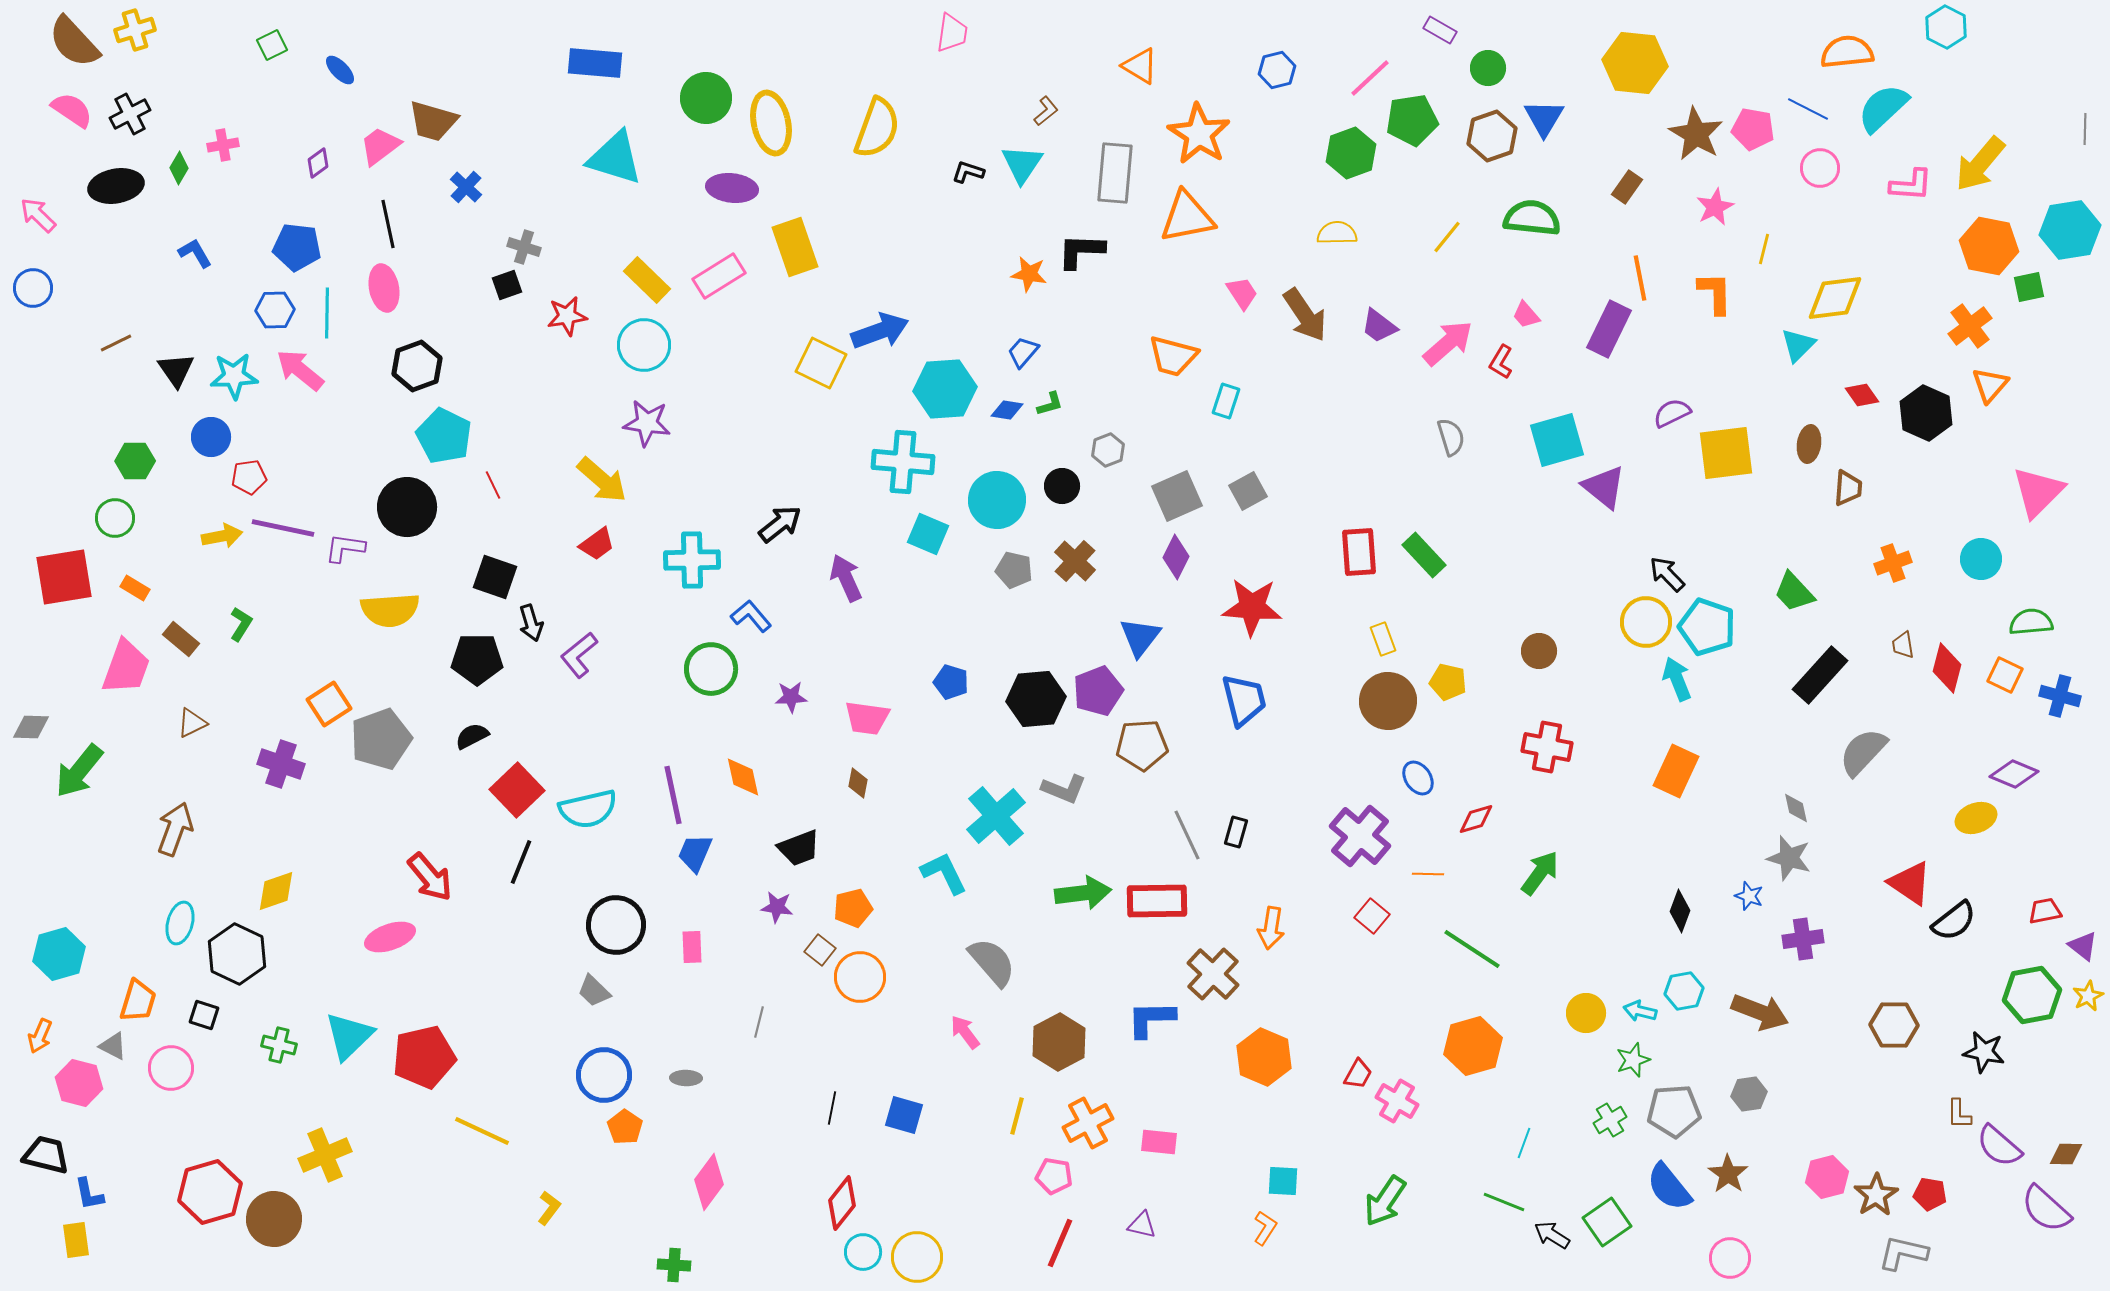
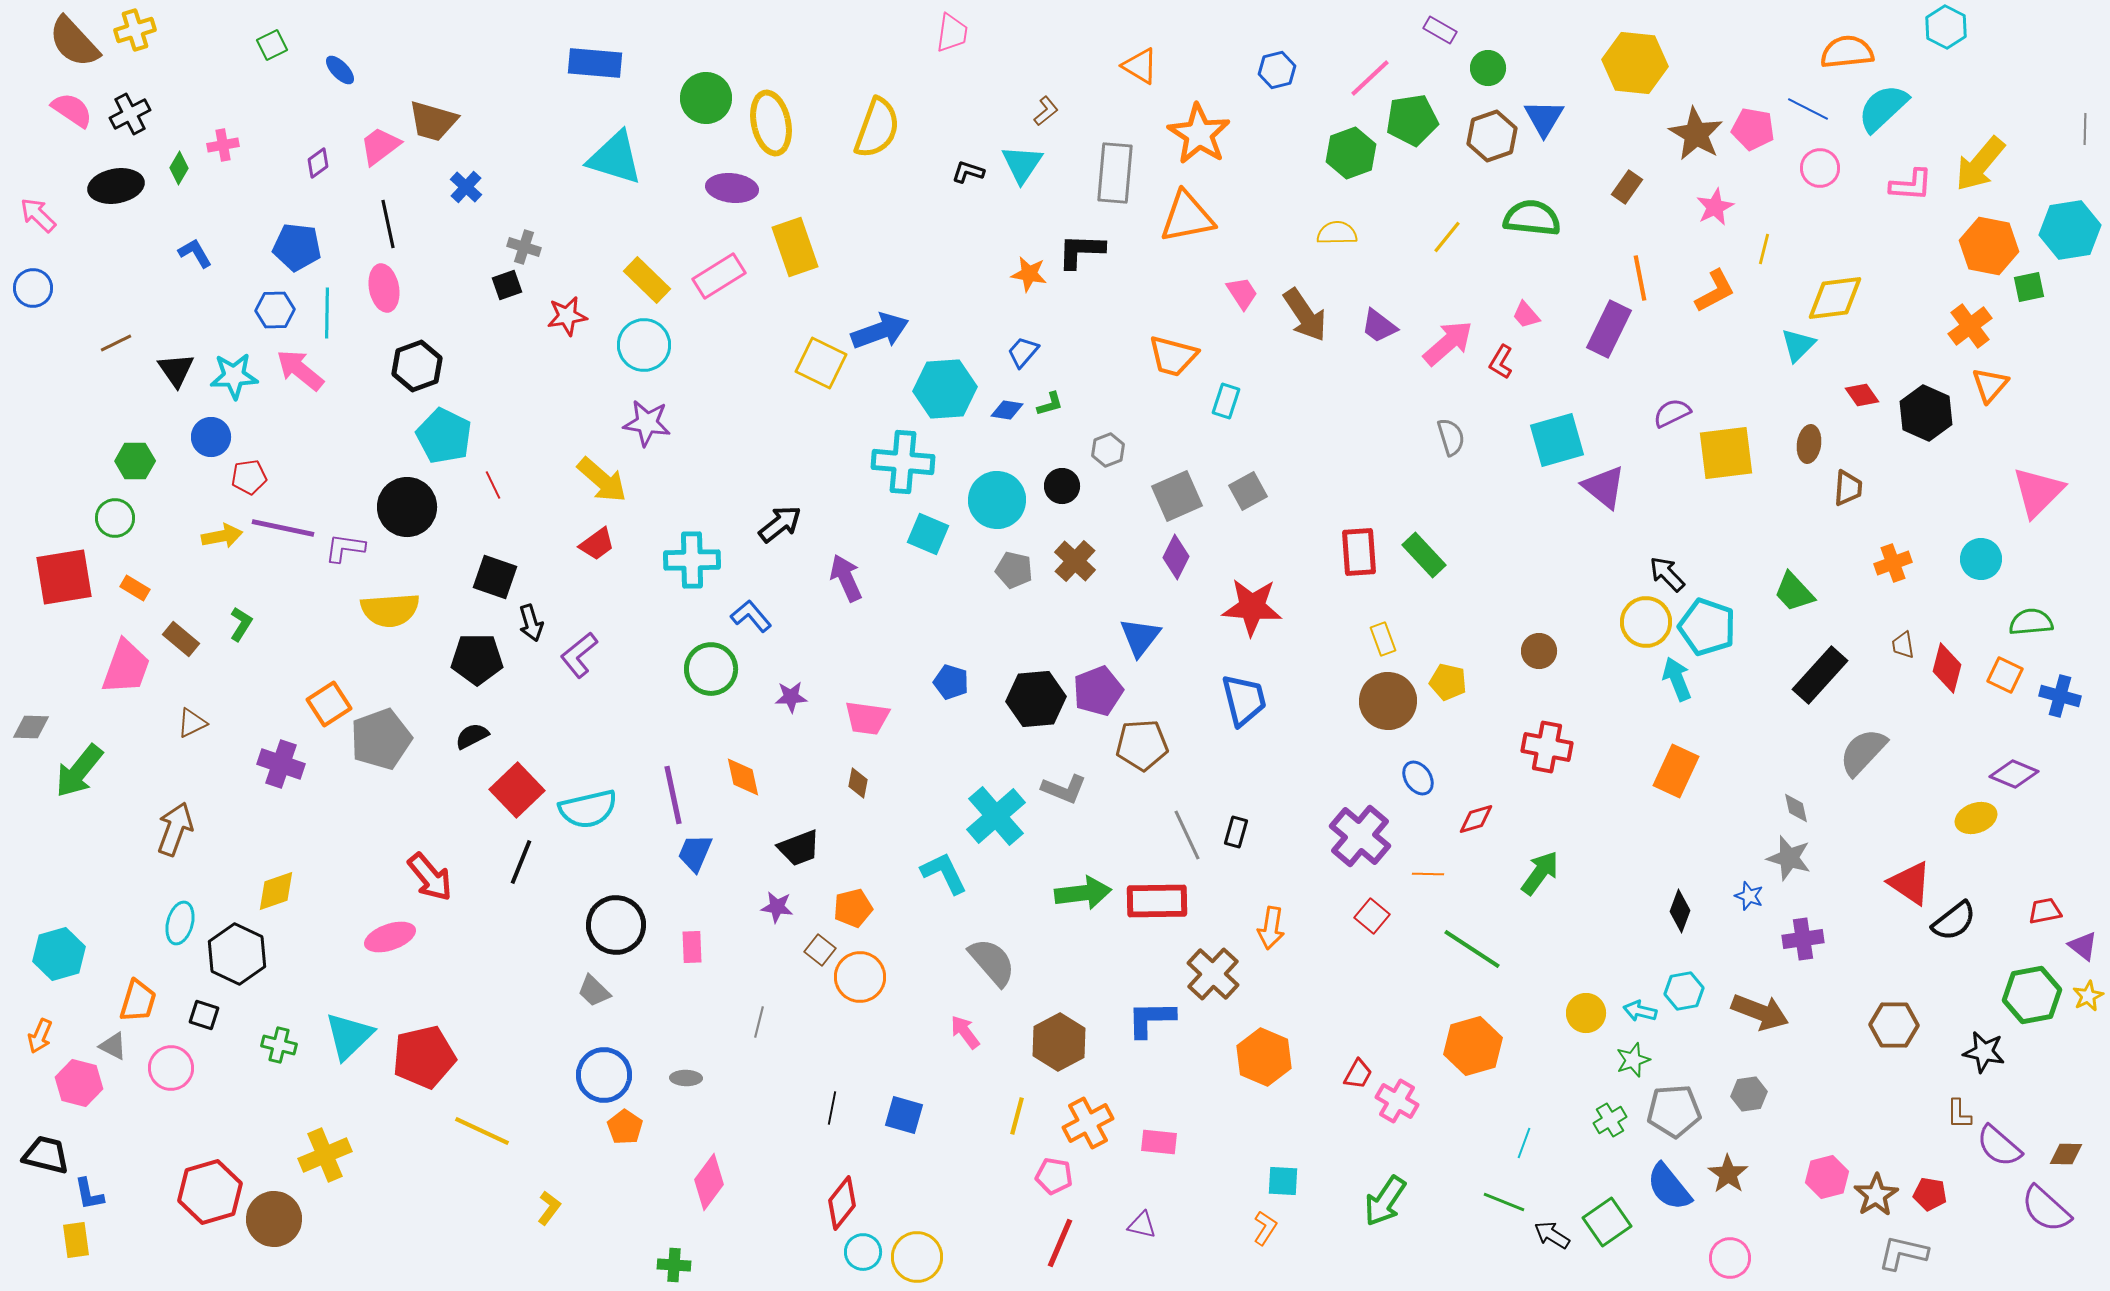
orange L-shape at (1715, 293): moved 2 px up; rotated 63 degrees clockwise
